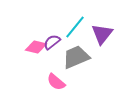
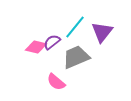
purple triangle: moved 2 px up
